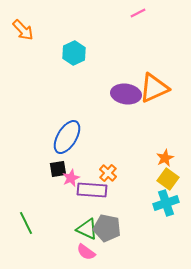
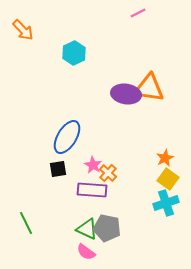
orange triangle: moved 5 px left; rotated 32 degrees clockwise
pink star: moved 22 px right, 13 px up; rotated 18 degrees counterclockwise
